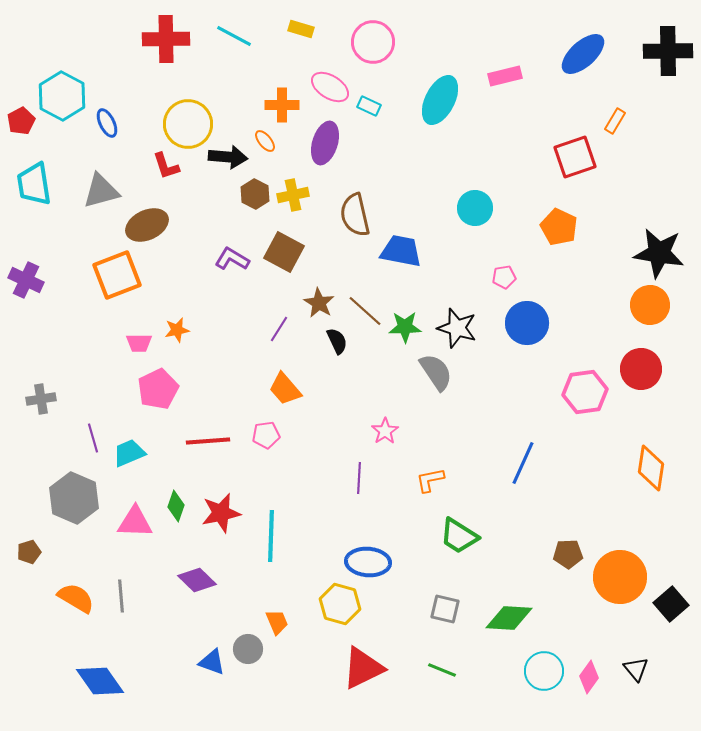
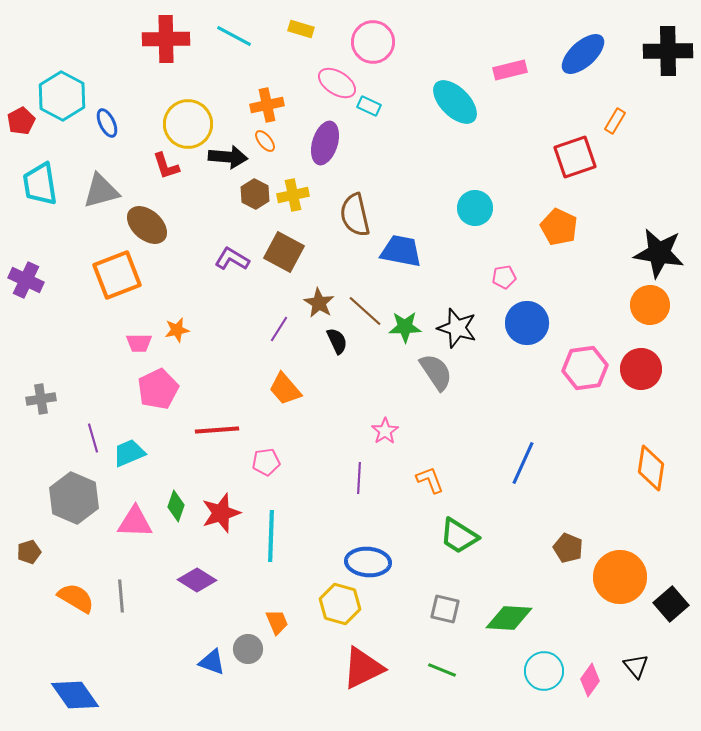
pink rectangle at (505, 76): moved 5 px right, 6 px up
pink ellipse at (330, 87): moved 7 px right, 4 px up
cyan ellipse at (440, 100): moved 15 px right, 2 px down; rotated 72 degrees counterclockwise
orange cross at (282, 105): moved 15 px left; rotated 12 degrees counterclockwise
cyan trapezoid at (34, 184): moved 6 px right
brown ellipse at (147, 225): rotated 66 degrees clockwise
pink hexagon at (585, 392): moved 24 px up
pink pentagon at (266, 435): moved 27 px down
red line at (208, 441): moved 9 px right, 11 px up
orange L-shape at (430, 480): rotated 80 degrees clockwise
red star at (221, 513): rotated 6 degrees counterclockwise
brown pentagon at (568, 554): moved 6 px up; rotated 24 degrees clockwise
purple diamond at (197, 580): rotated 12 degrees counterclockwise
black triangle at (636, 669): moved 3 px up
pink diamond at (589, 677): moved 1 px right, 3 px down
blue diamond at (100, 681): moved 25 px left, 14 px down
